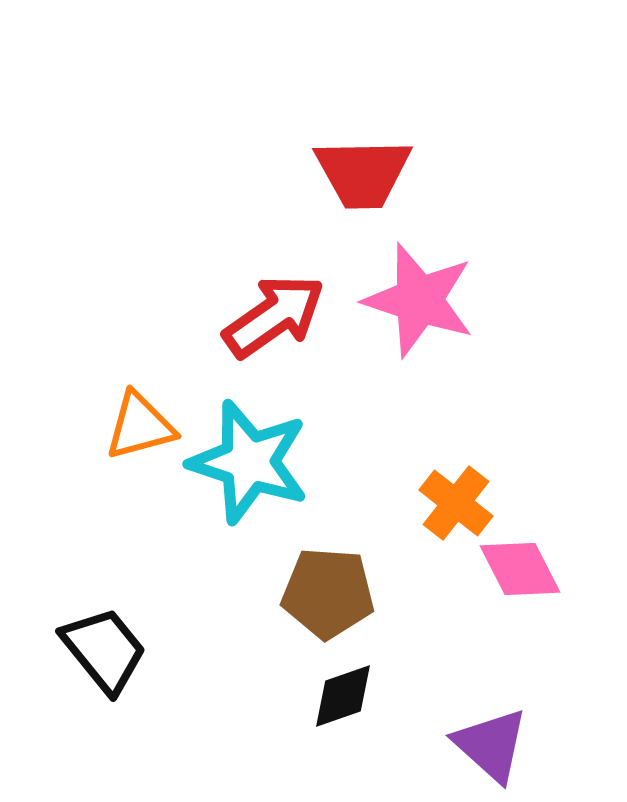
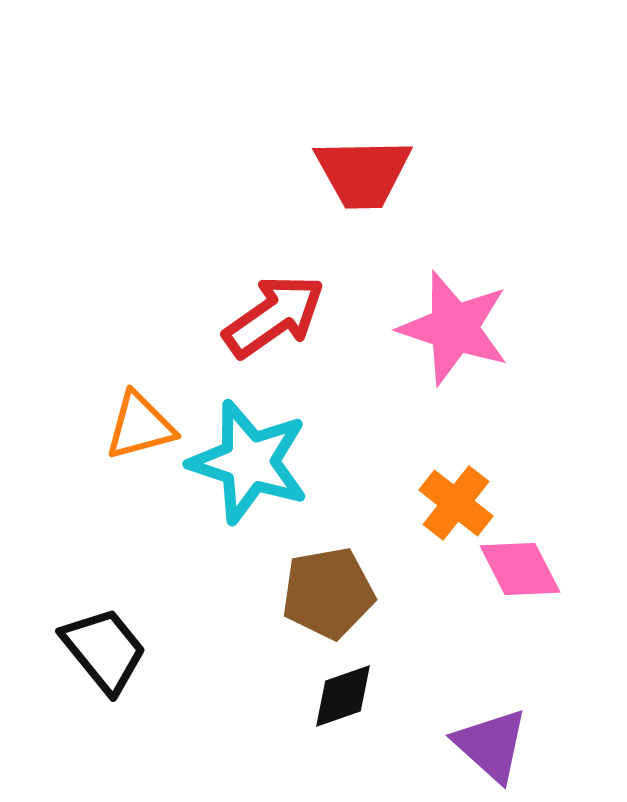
pink star: moved 35 px right, 28 px down
brown pentagon: rotated 14 degrees counterclockwise
